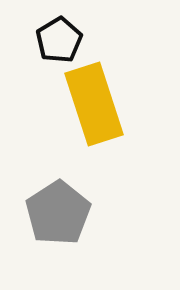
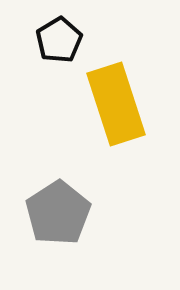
yellow rectangle: moved 22 px right
